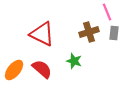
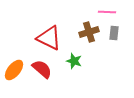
pink line: rotated 66 degrees counterclockwise
red triangle: moved 7 px right, 4 px down
